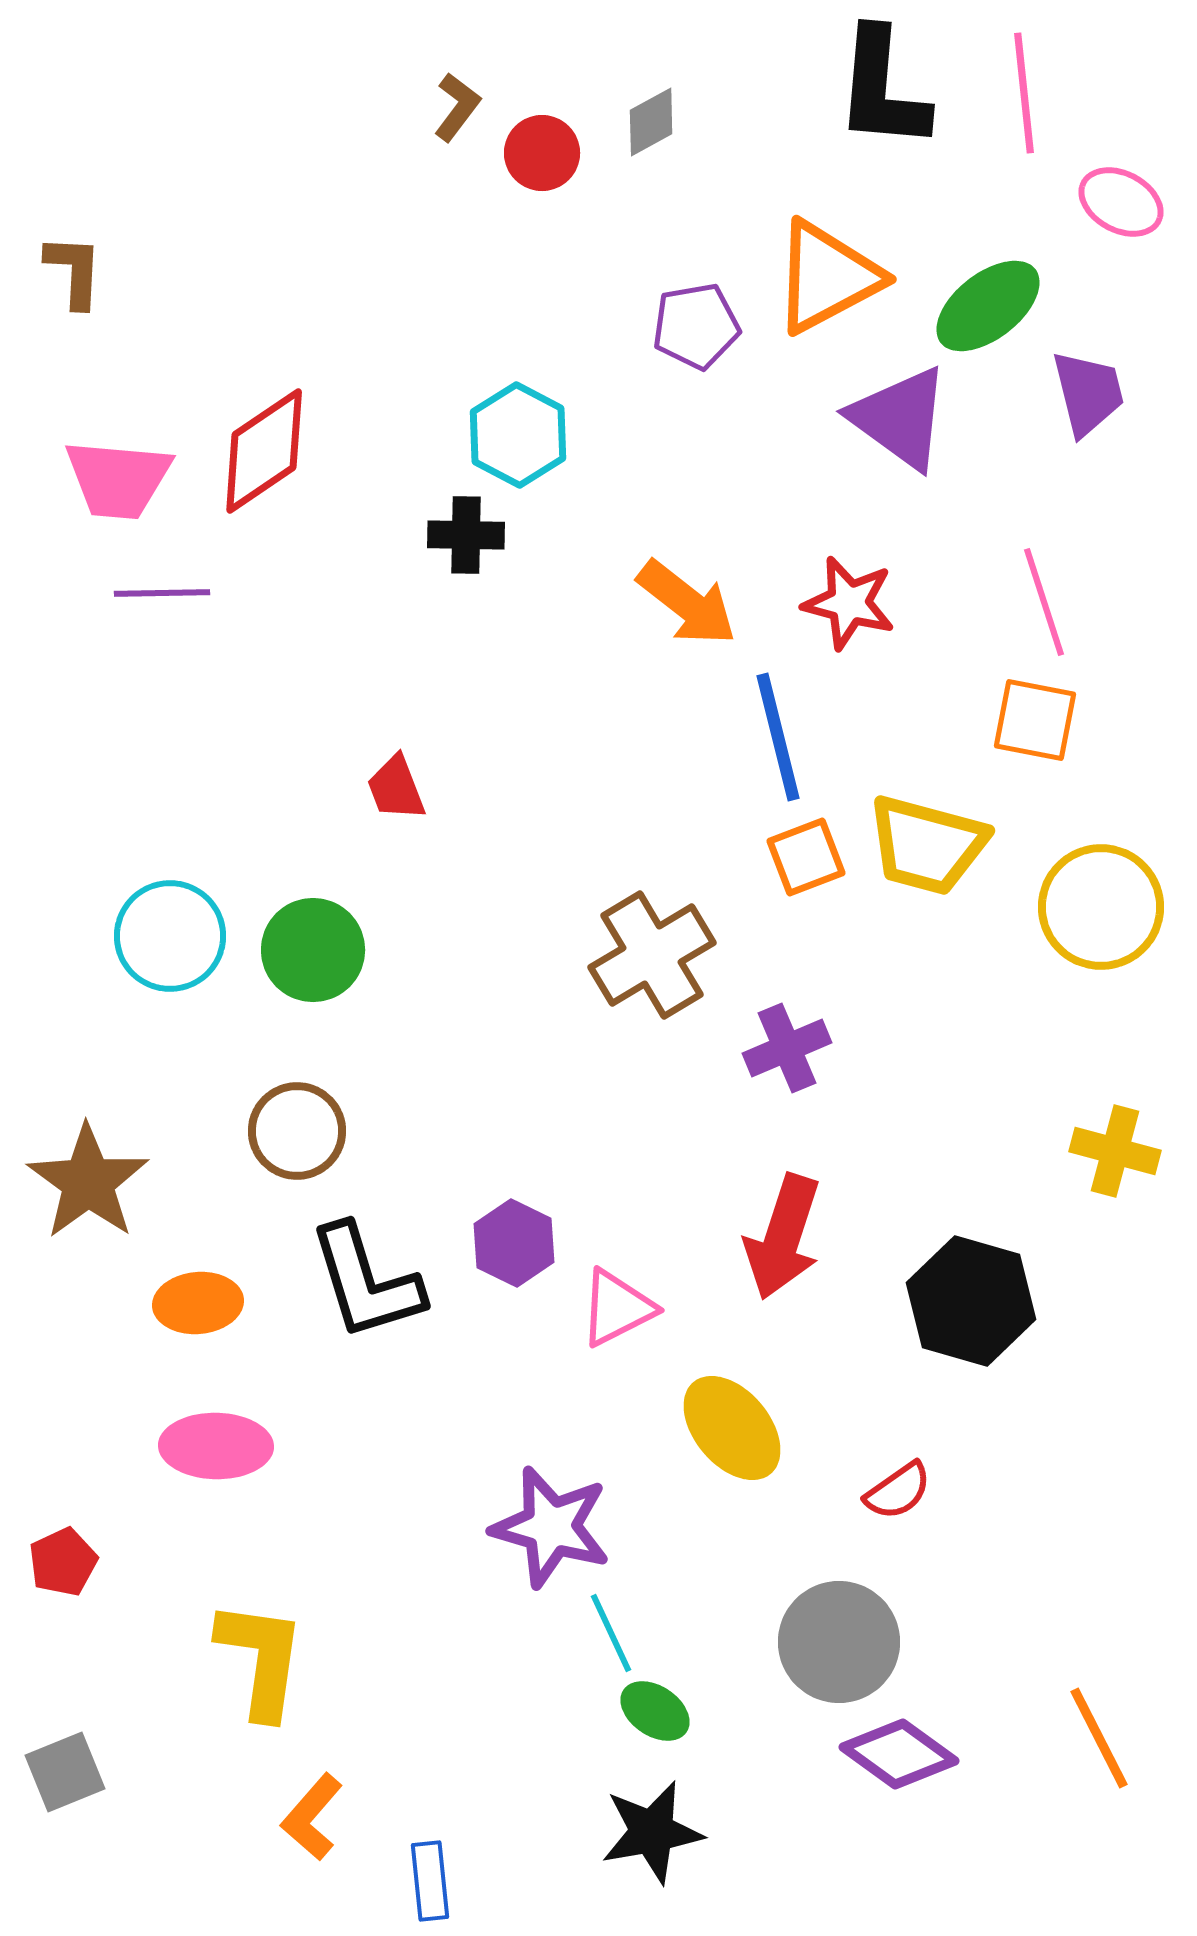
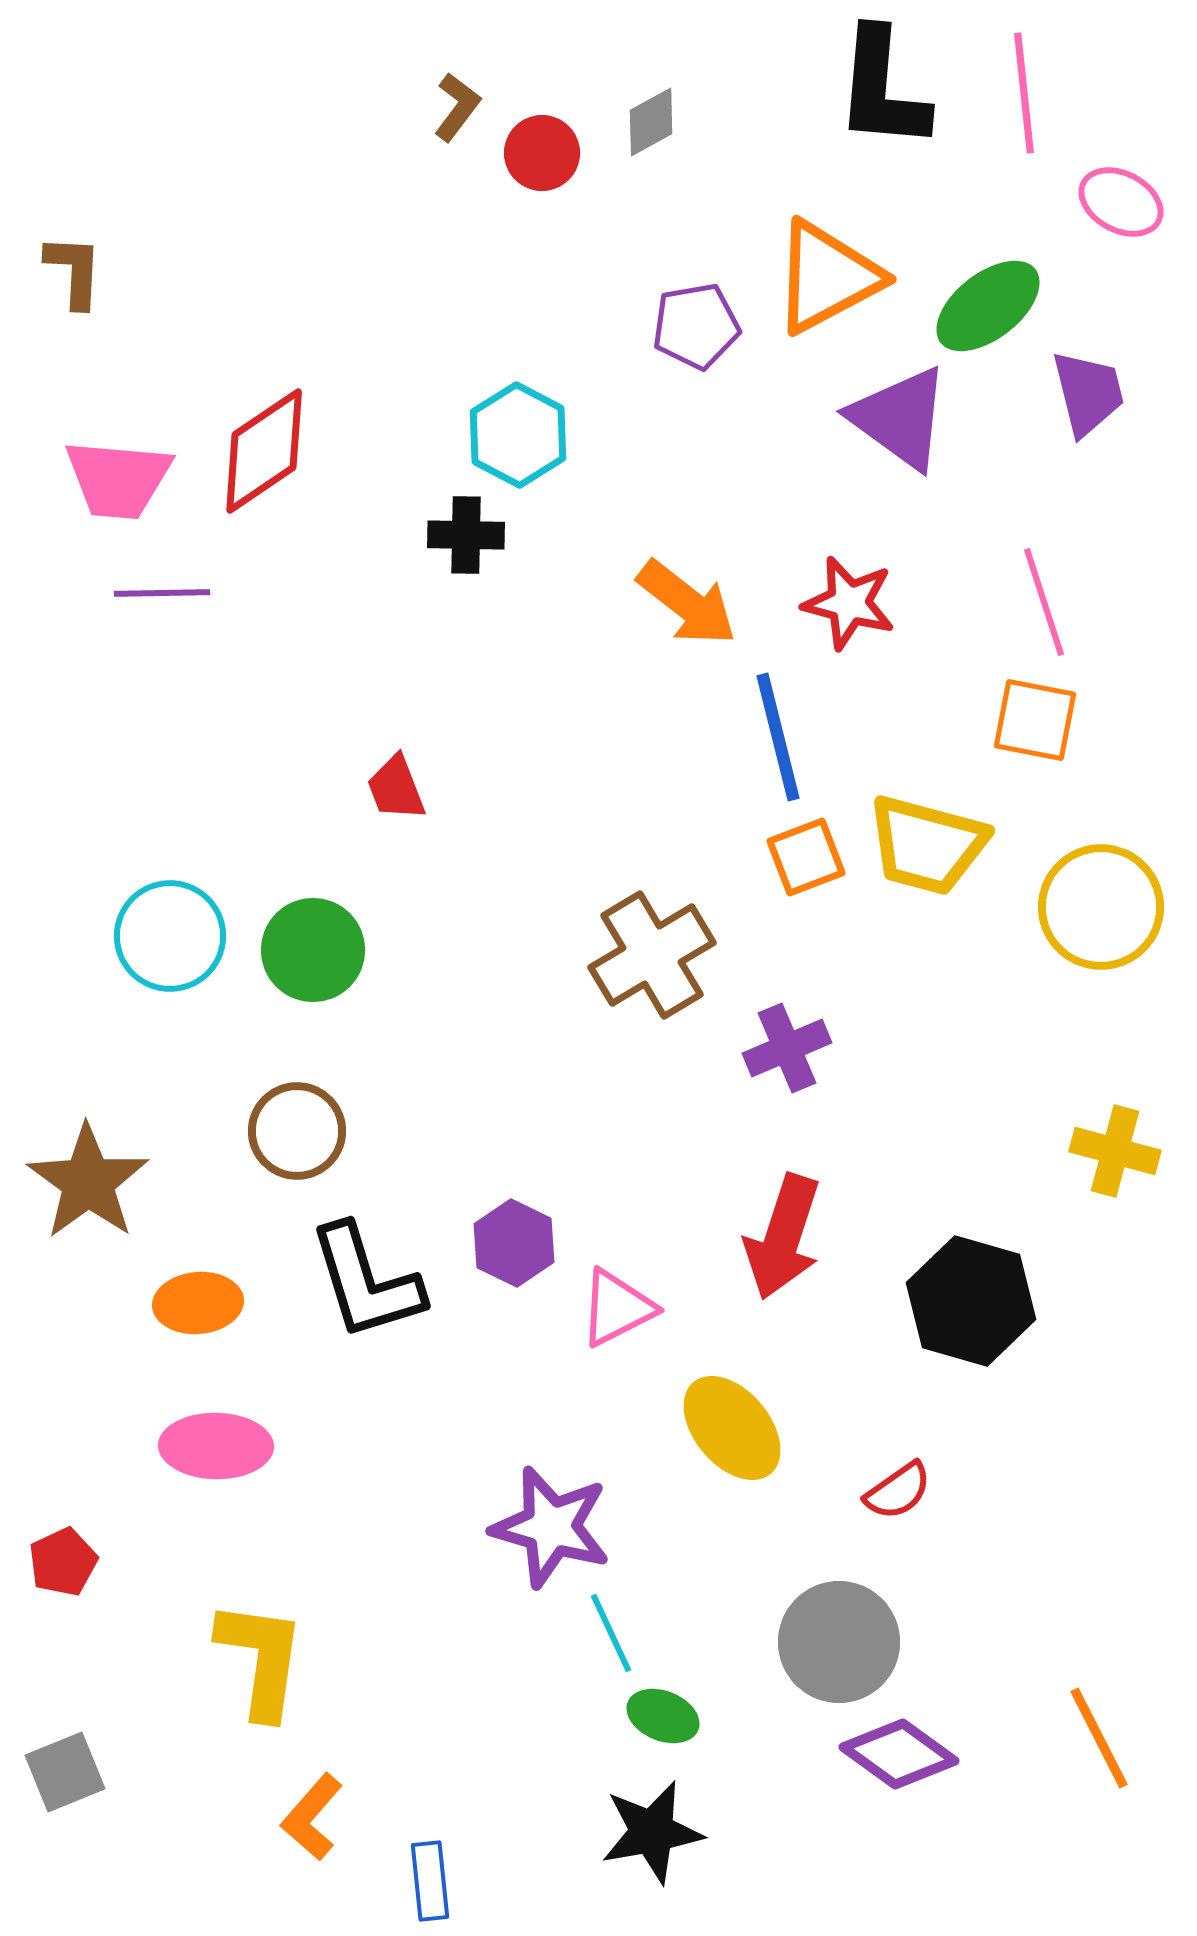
green ellipse at (655, 1711): moved 8 px right, 5 px down; rotated 12 degrees counterclockwise
